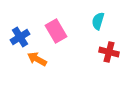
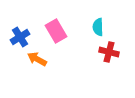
cyan semicircle: moved 6 px down; rotated 18 degrees counterclockwise
